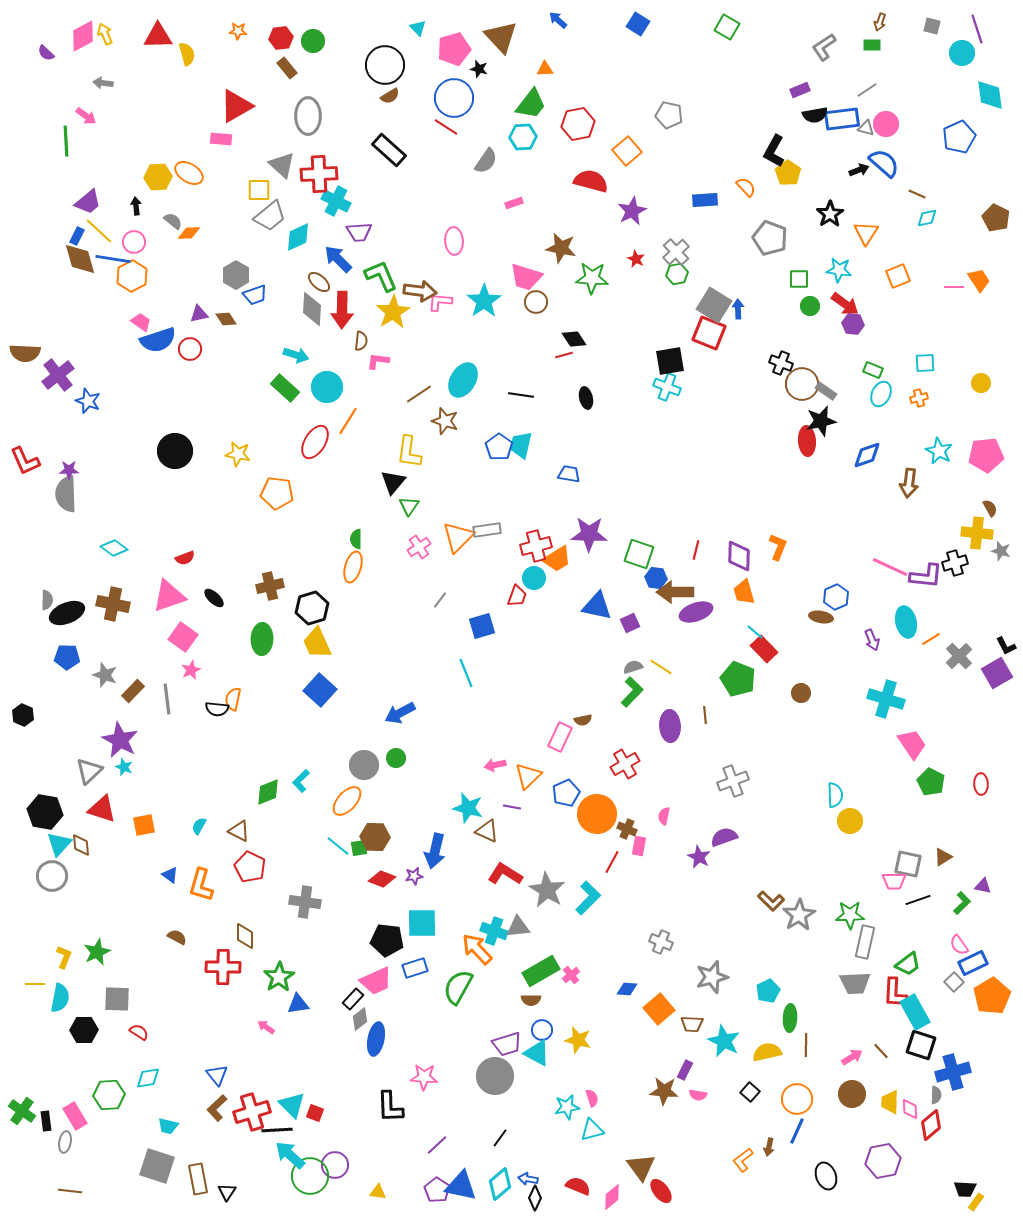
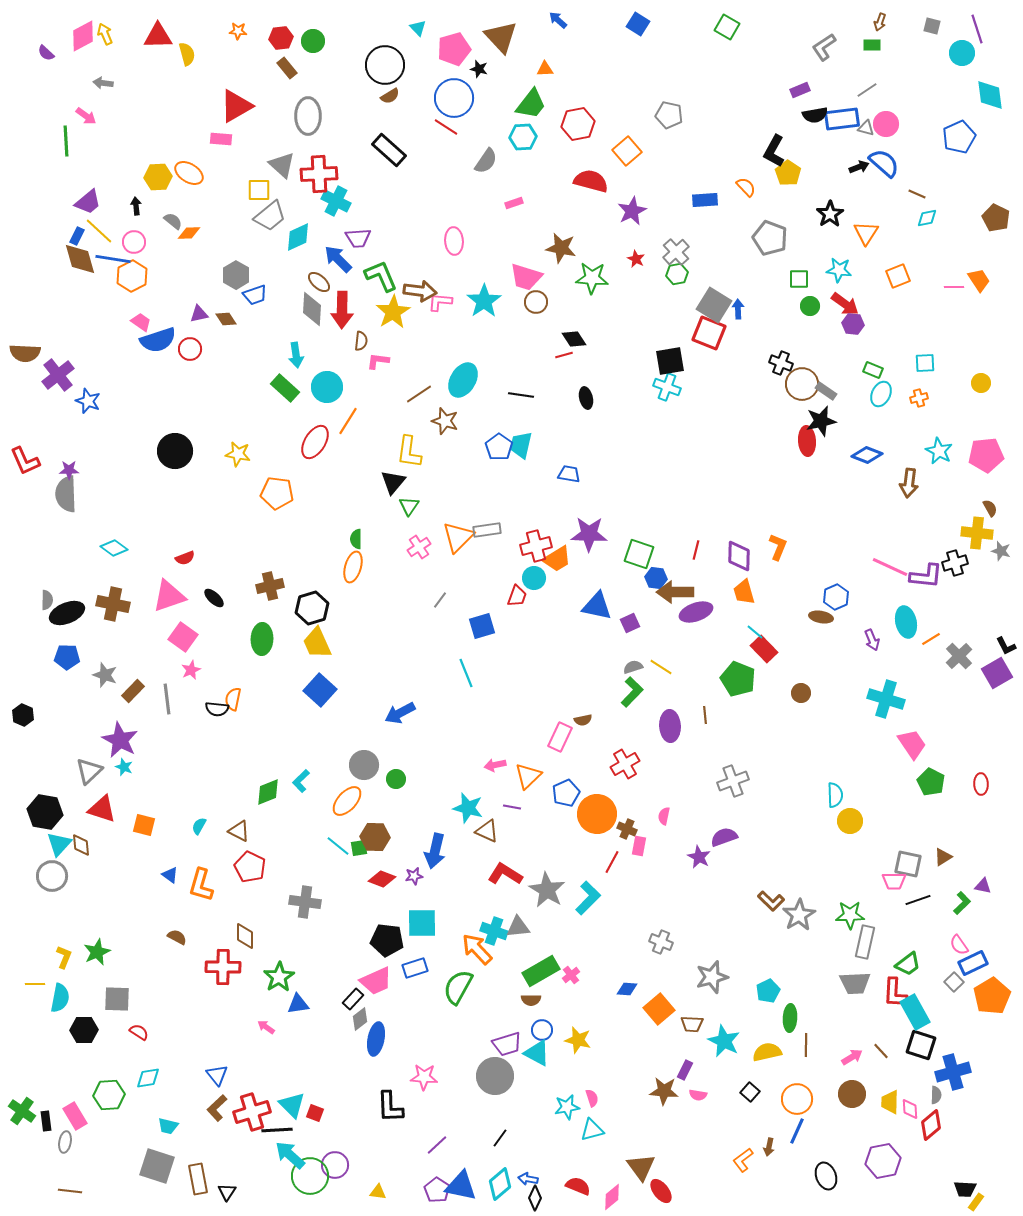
black arrow at (859, 170): moved 3 px up
purple trapezoid at (359, 232): moved 1 px left, 6 px down
cyan arrow at (296, 355): rotated 65 degrees clockwise
blue diamond at (867, 455): rotated 40 degrees clockwise
green circle at (396, 758): moved 21 px down
orange square at (144, 825): rotated 25 degrees clockwise
